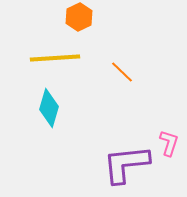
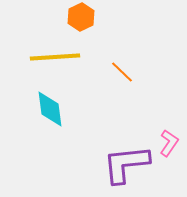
orange hexagon: moved 2 px right
yellow line: moved 1 px up
cyan diamond: moved 1 px right, 1 px down; rotated 24 degrees counterclockwise
pink L-shape: rotated 16 degrees clockwise
